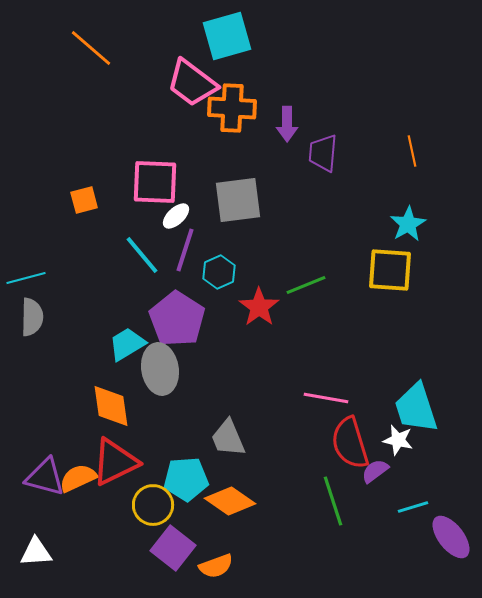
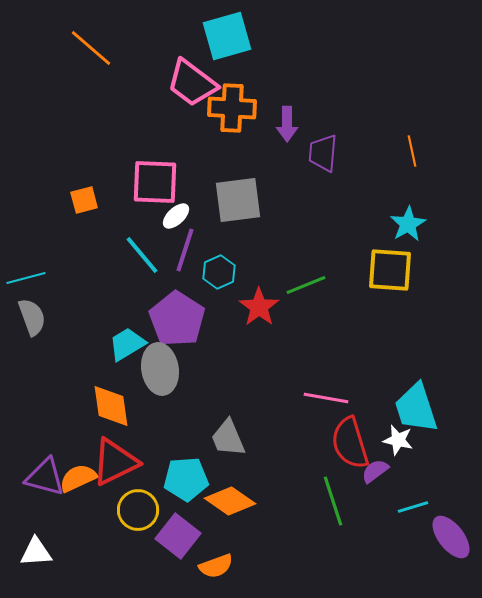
gray semicircle at (32, 317): rotated 21 degrees counterclockwise
yellow circle at (153, 505): moved 15 px left, 5 px down
purple square at (173, 548): moved 5 px right, 12 px up
